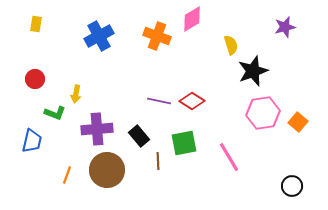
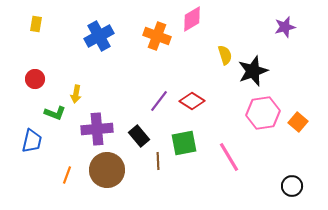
yellow semicircle: moved 6 px left, 10 px down
purple line: rotated 65 degrees counterclockwise
